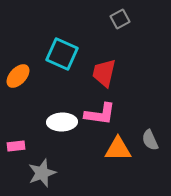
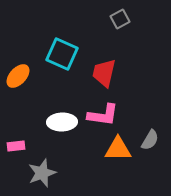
pink L-shape: moved 3 px right, 1 px down
gray semicircle: rotated 125 degrees counterclockwise
